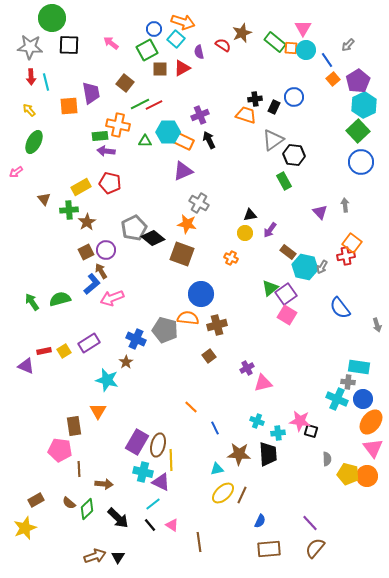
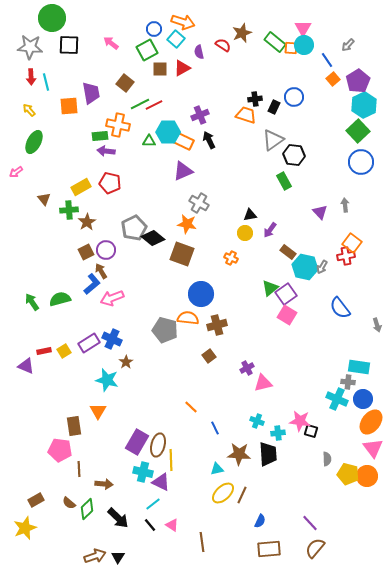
cyan circle at (306, 50): moved 2 px left, 5 px up
green triangle at (145, 141): moved 4 px right
blue cross at (136, 339): moved 24 px left
brown line at (199, 542): moved 3 px right
